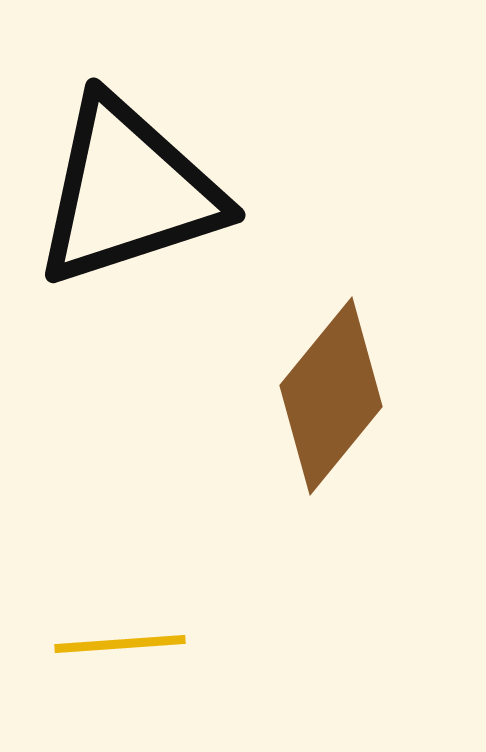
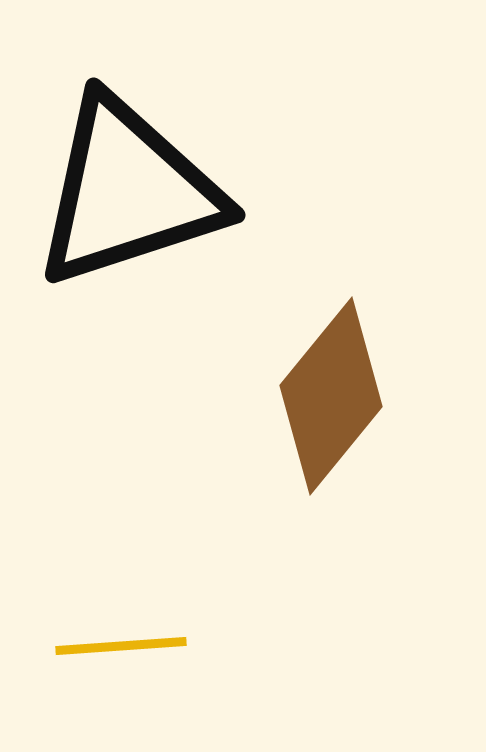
yellow line: moved 1 px right, 2 px down
